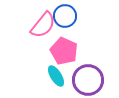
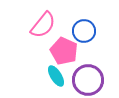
blue circle: moved 19 px right, 15 px down
